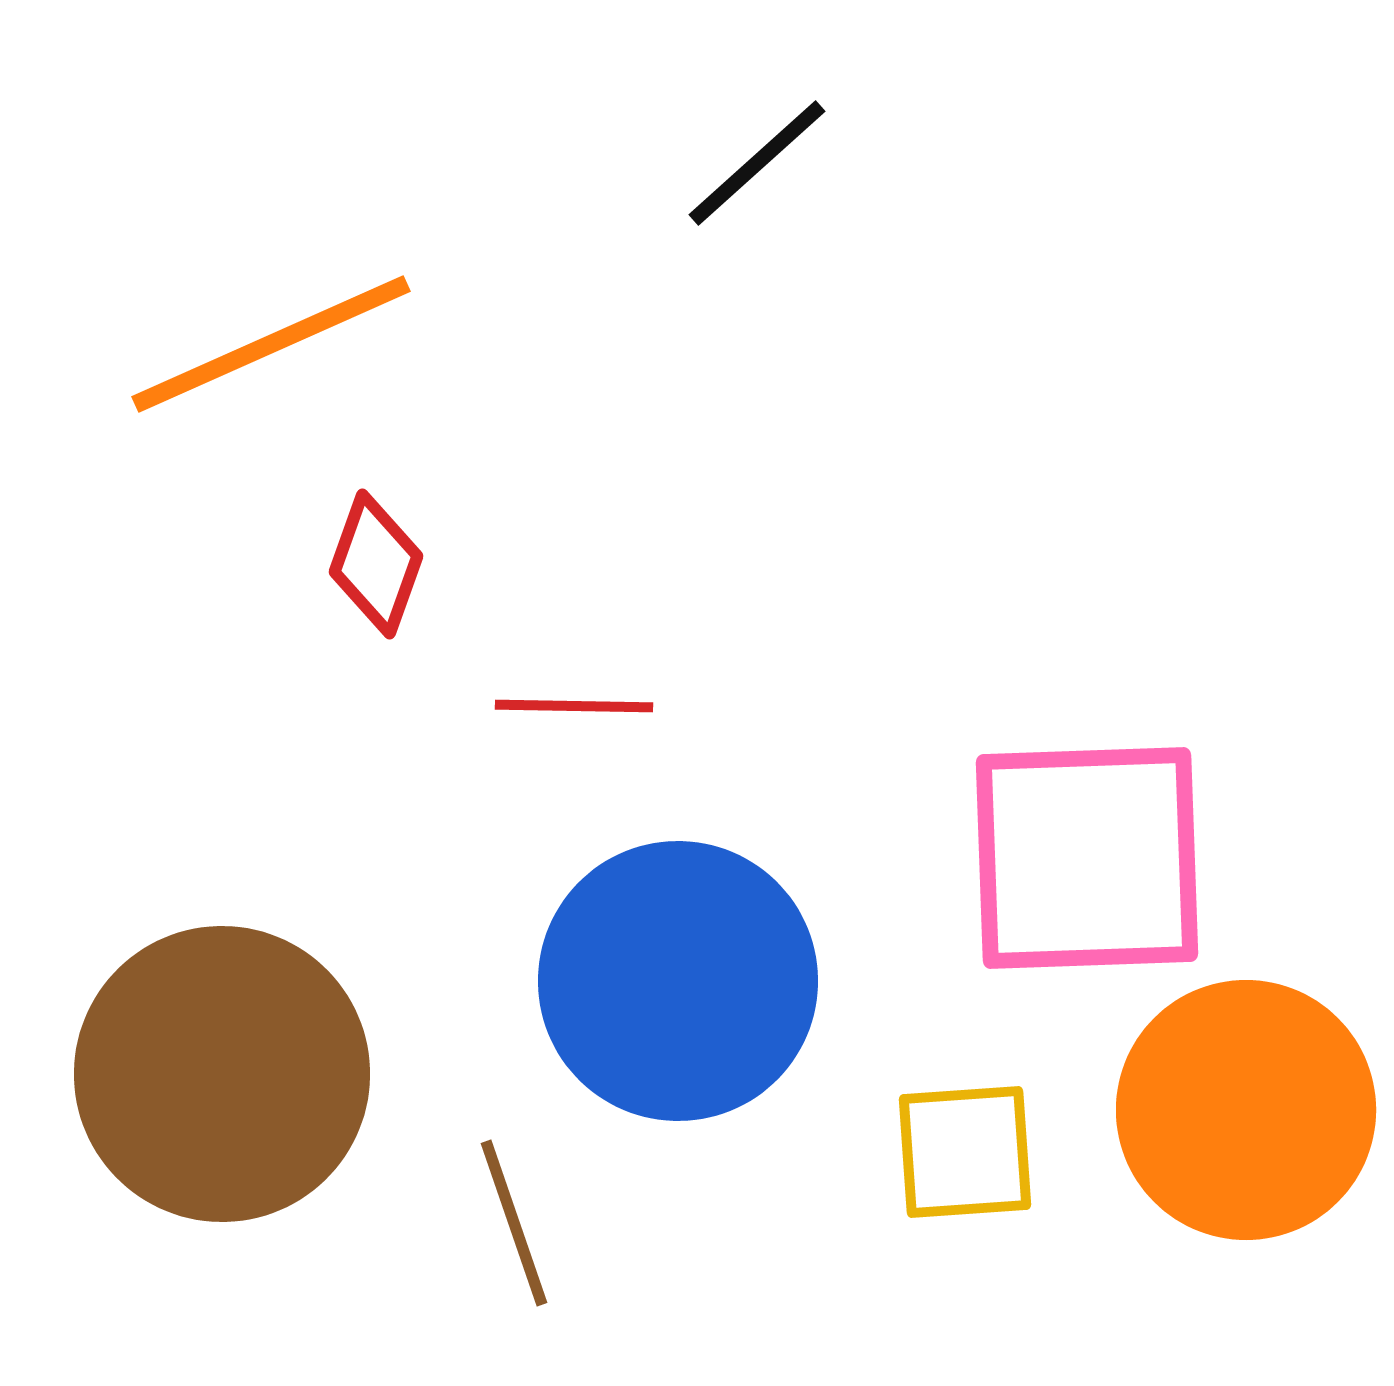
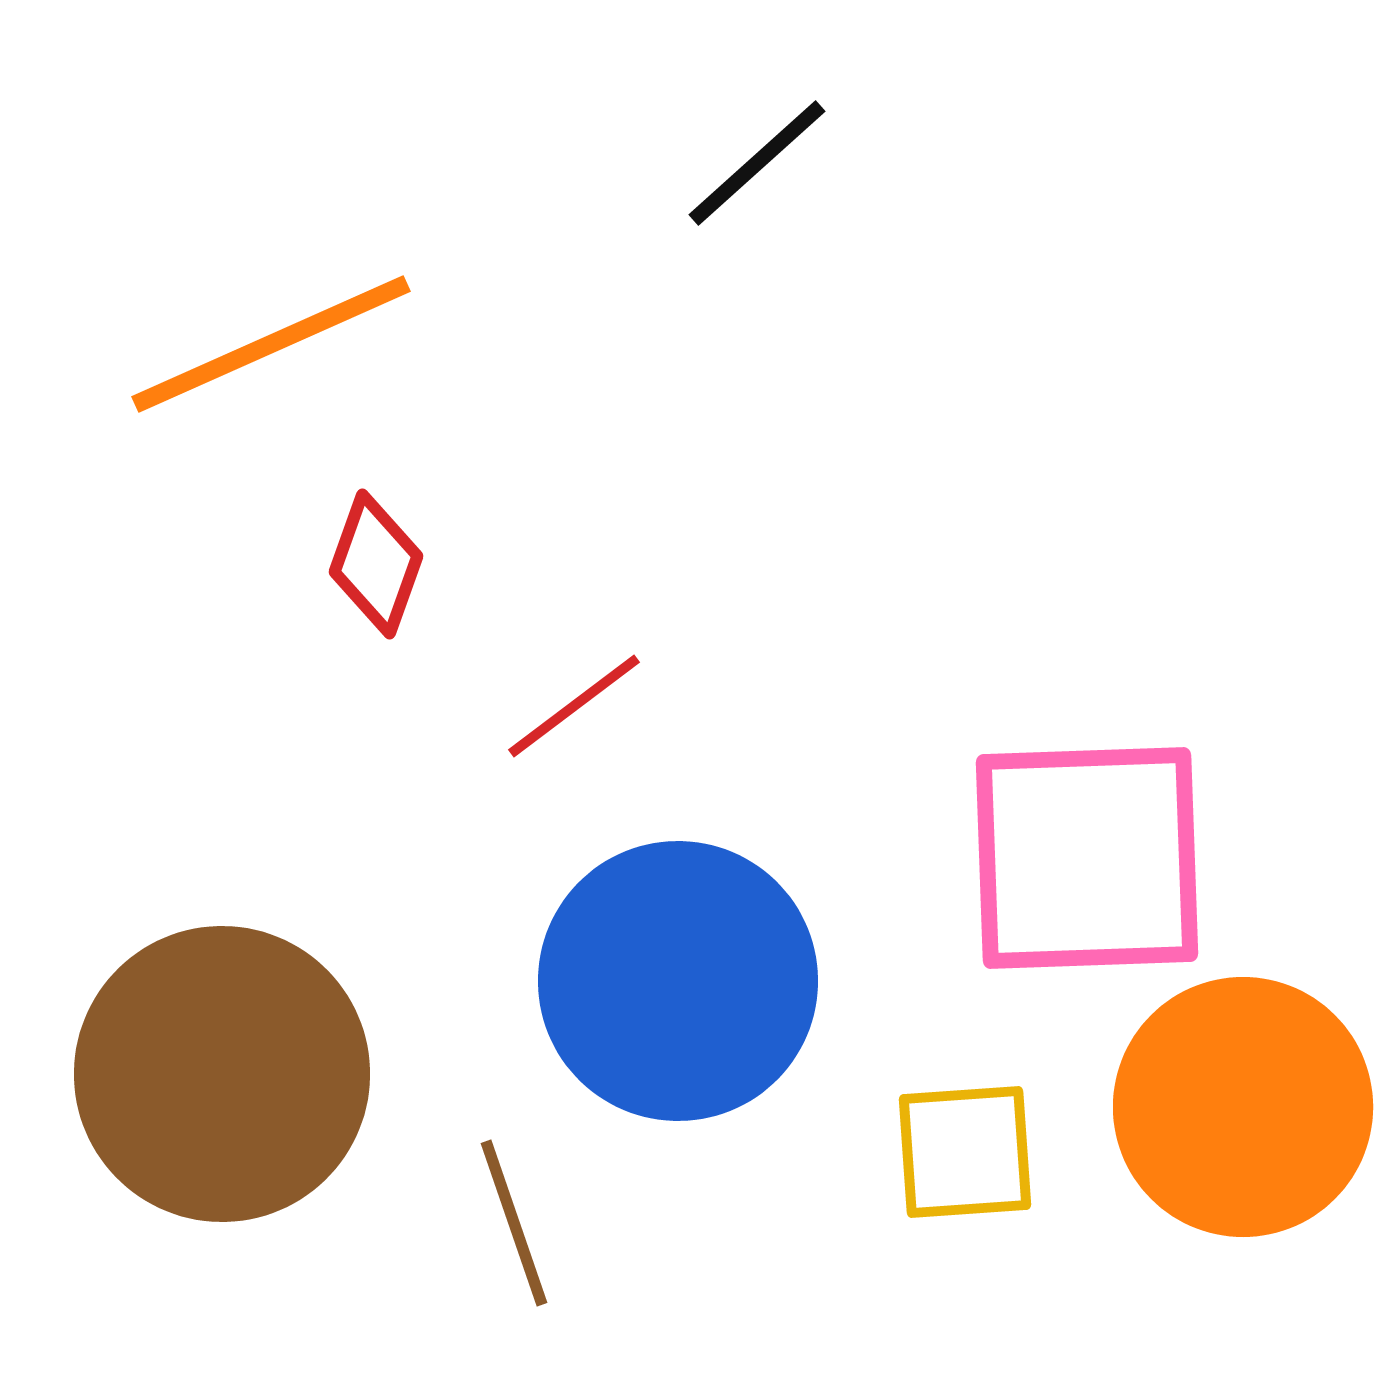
red line: rotated 38 degrees counterclockwise
orange circle: moved 3 px left, 3 px up
